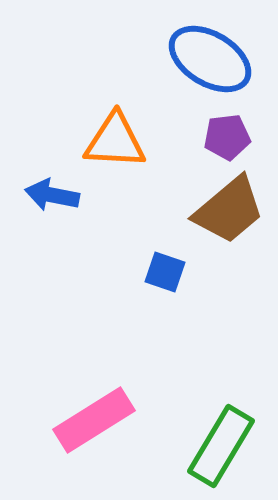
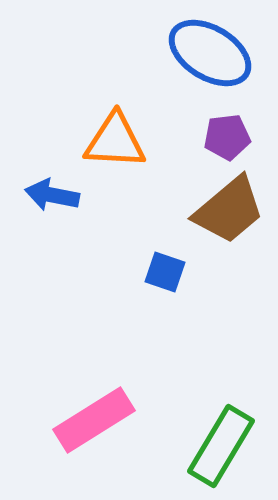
blue ellipse: moved 6 px up
